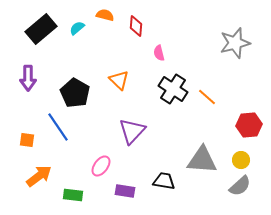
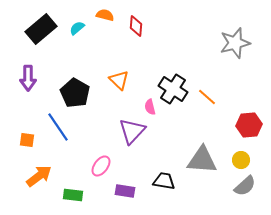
pink semicircle: moved 9 px left, 54 px down
gray semicircle: moved 5 px right
